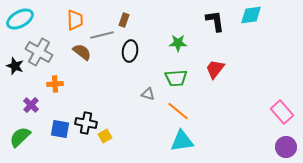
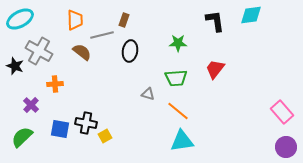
gray cross: moved 1 px up
green semicircle: moved 2 px right
